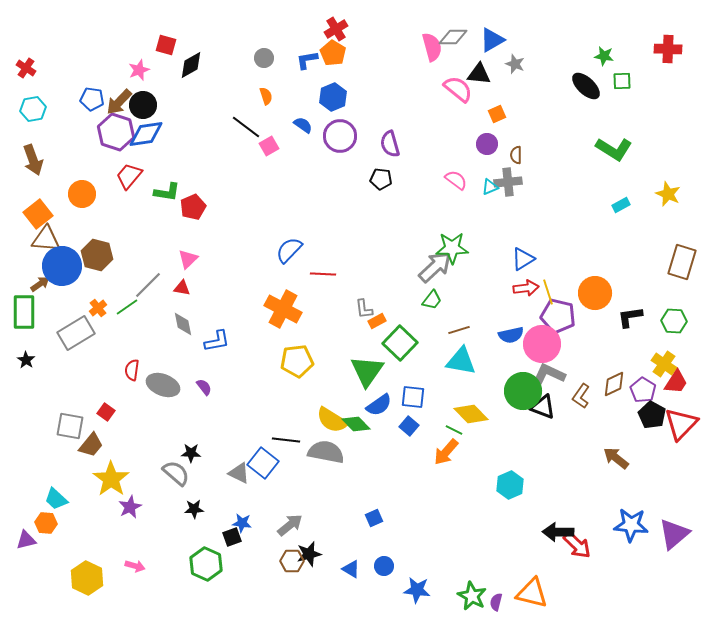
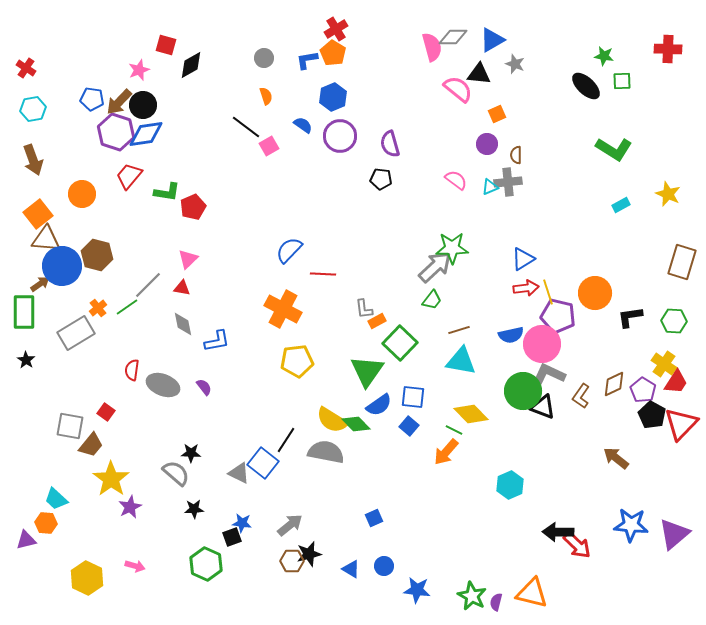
black line at (286, 440): rotated 64 degrees counterclockwise
